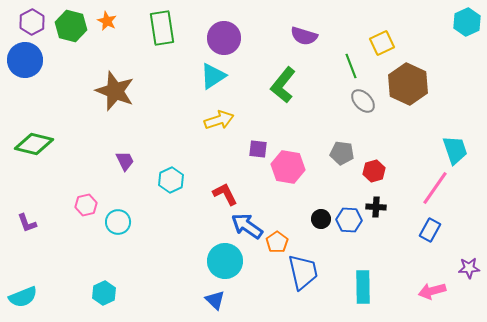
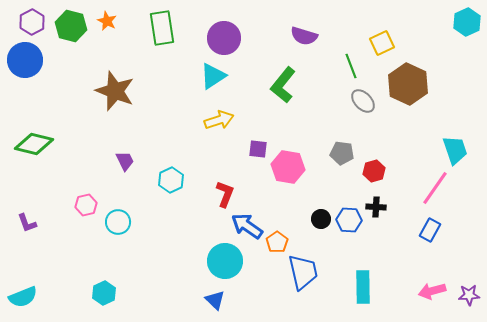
red L-shape at (225, 194): rotated 48 degrees clockwise
purple star at (469, 268): moved 27 px down
